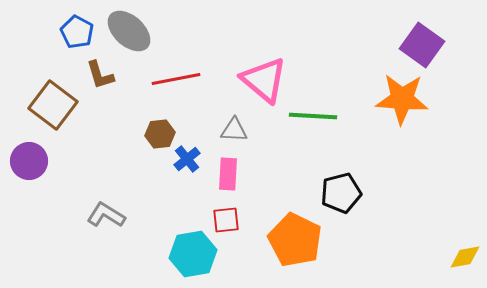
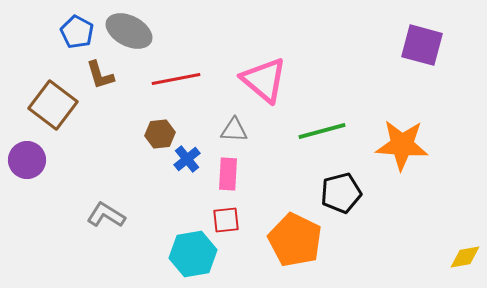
gray ellipse: rotated 15 degrees counterclockwise
purple square: rotated 21 degrees counterclockwise
orange star: moved 46 px down
green line: moved 9 px right, 15 px down; rotated 18 degrees counterclockwise
purple circle: moved 2 px left, 1 px up
